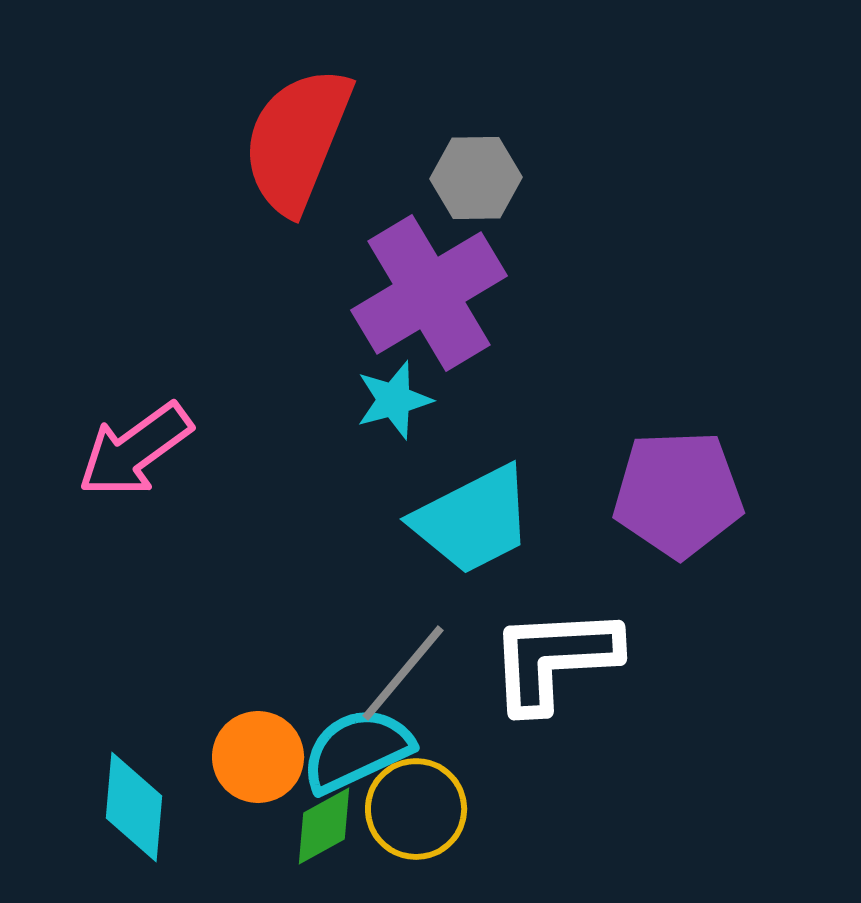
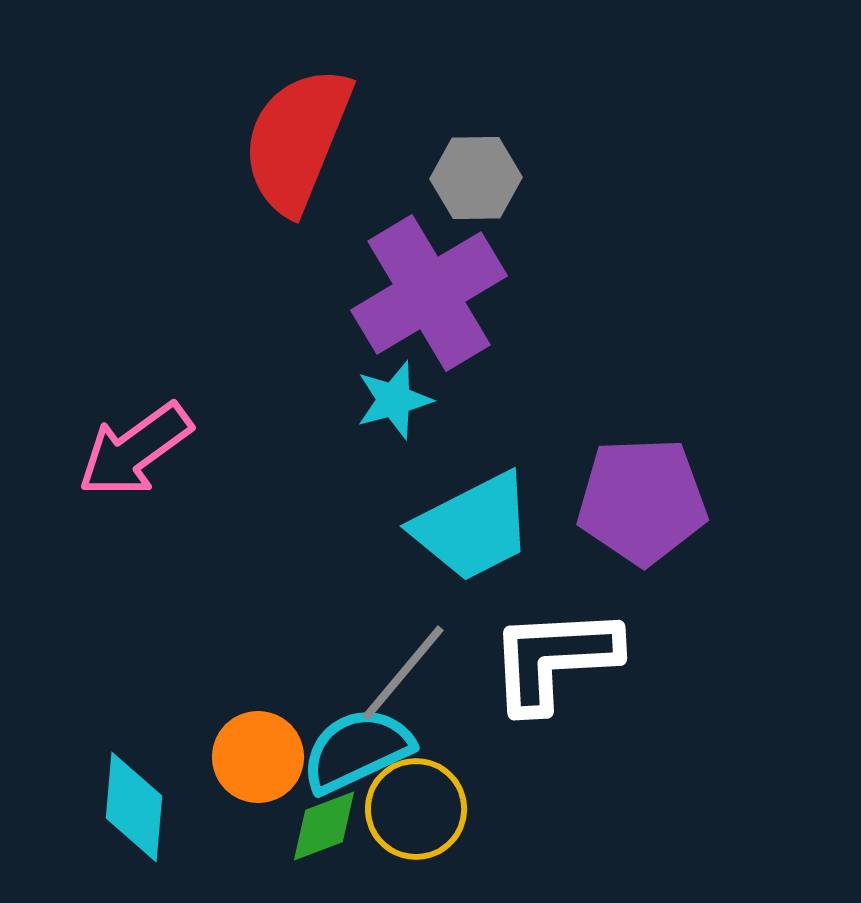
purple pentagon: moved 36 px left, 7 px down
cyan trapezoid: moved 7 px down
green diamond: rotated 8 degrees clockwise
